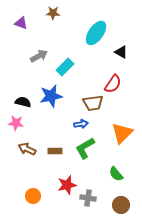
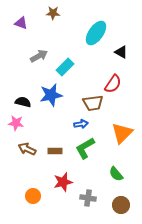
blue star: moved 1 px up
red star: moved 4 px left, 3 px up
